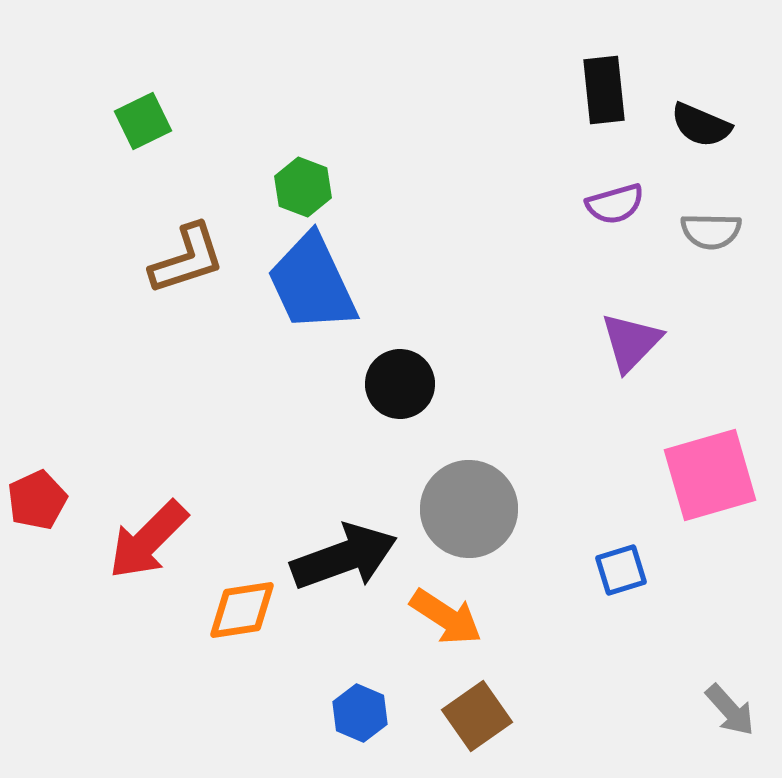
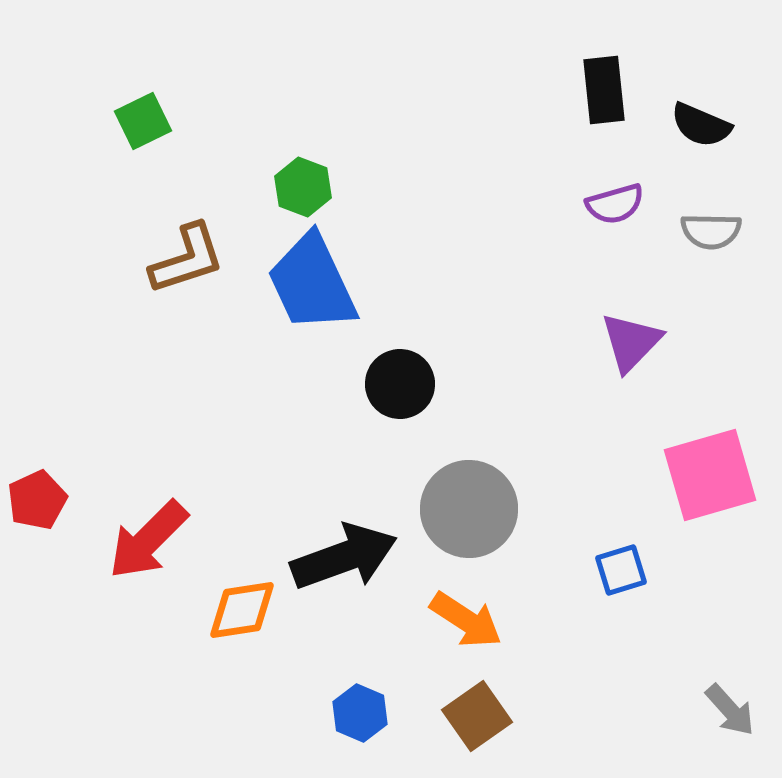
orange arrow: moved 20 px right, 3 px down
